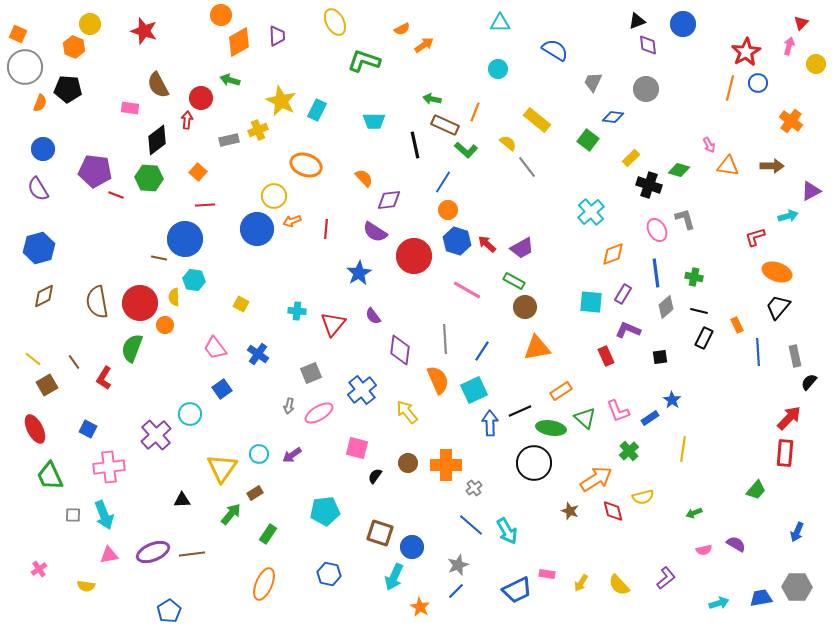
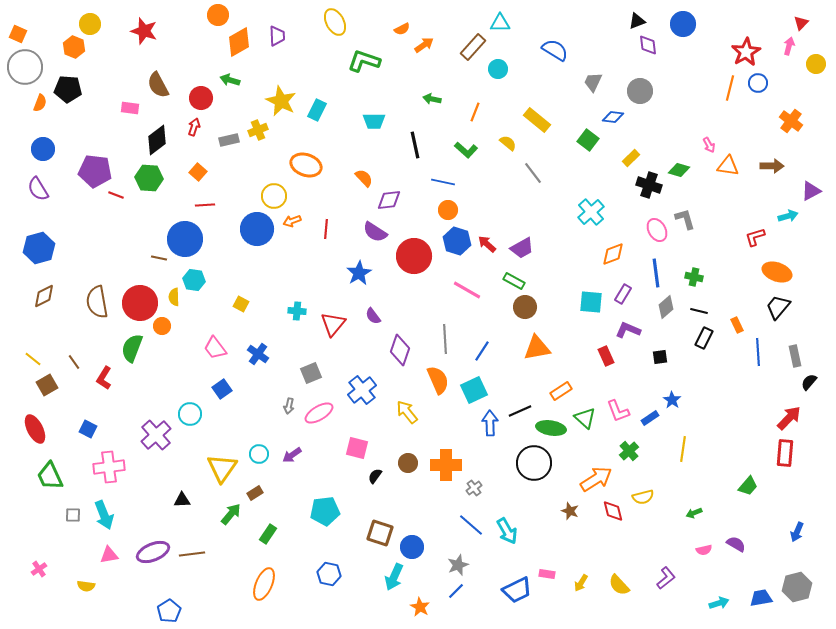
orange circle at (221, 15): moved 3 px left
gray circle at (646, 89): moved 6 px left, 2 px down
red arrow at (187, 120): moved 7 px right, 7 px down; rotated 12 degrees clockwise
brown rectangle at (445, 125): moved 28 px right, 78 px up; rotated 72 degrees counterclockwise
gray line at (527, 167): moved 6 px right, 6 px down
blue line at (443, 182): rotated 70 degrees clockwise
orange circle at (165, 325): moved 3 px left, 1 px down
purple diamond at (400, 350): rotated 12 degrees clockwise
green trapezoid at (756, 490): moved 8 px left, 4 px up
gray hexagon at (797, 587): rotated 16 degrees counterclockwise
